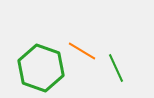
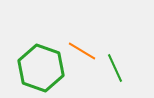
green line: moved 1 px left
